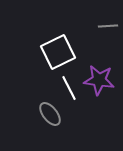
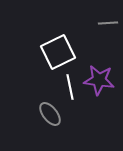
gray line: moved 3 px up
white line: moved 1 px right, 1 px up; rotated 15 degrees clockwise
